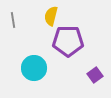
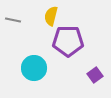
gray line: rotated 70 degrees counterclockwise
